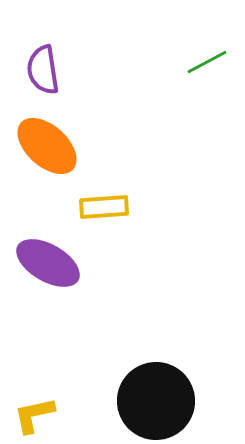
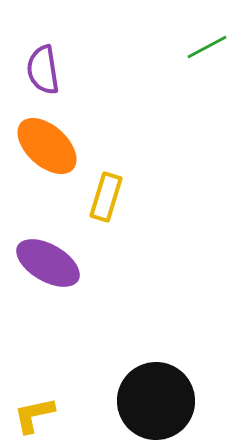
green line: moved 15 px up
yellow rectangle: moved 2 px right, 10 px up; rotated 69 degrees counterclockwise
